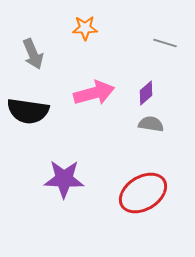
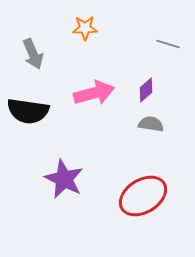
gray line: moved 3 px right, 1 px down
purple diamond: moved 3 px up
purple star: rotated 24 degrees clockwise
red ellipse: moved 3 px down
